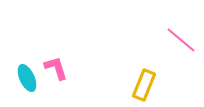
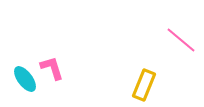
pink L-shape: moved 4 px left
cyan ellipse: moved 2 px left, 1 px down; rotated 12 degrees counterclockwise
